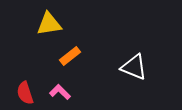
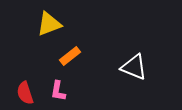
yellow triangle: rotated 12 degrees counterclockwise
pink L-shape: moved 2 px left, 1 px up; rotated 125 degrees counterclockwise
